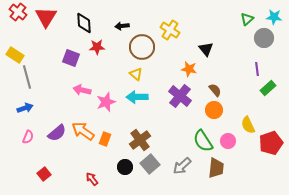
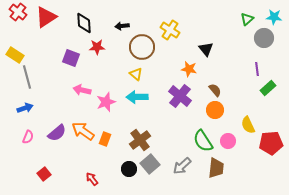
red triangle: rotated 25 degrees clockwise
orange circle: moved 1 px right
red pentagon: rotated 15 degrees clockwise
black circle: moved 4 px right, 2 px down
